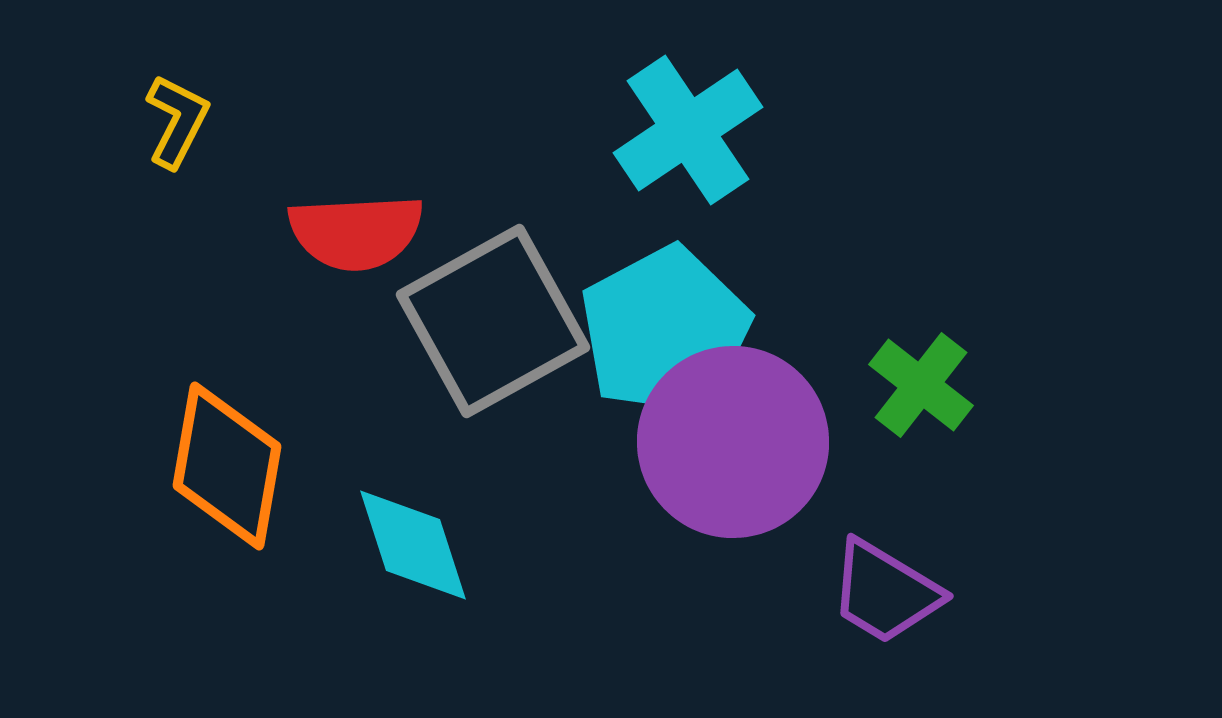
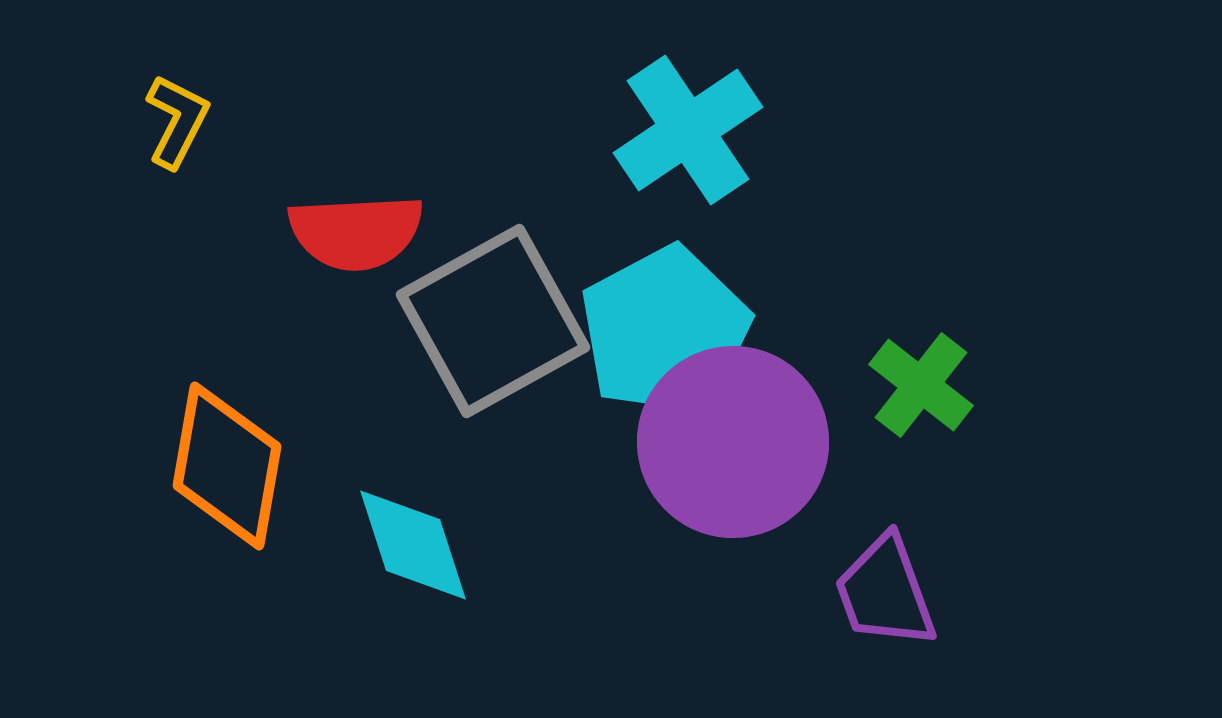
purple trapezoid: rotated 39 degrees clockwise
